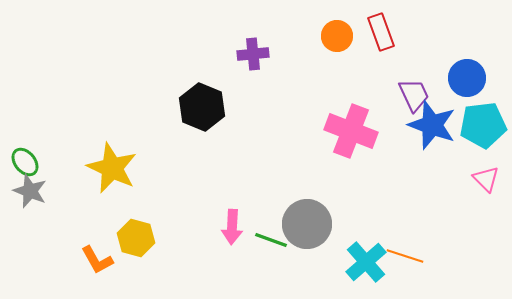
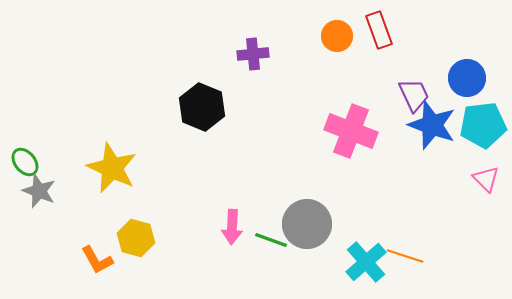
red rectangle: moved 2 px left, 2 px up
gray star: moved 9 px right
